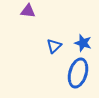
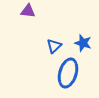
blue ellipse: moved 10 px left
